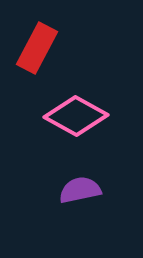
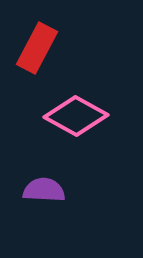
purple semicircle: moved 36 px left; rotated 15 degrees clockwise
